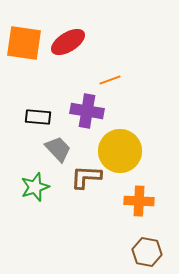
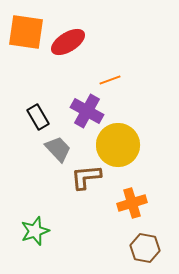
orange square: moved 2 px right, 11 px up
purple cross: rotated 20 degrees clockwise
black rectangle: rotated 55 degrees clockwise
yellow circle: moved 2 px left, 6 px up
brown L-shape: rotated 8 degrees counterclockwise
green star: moved 44 px down
orange cross: moved 7 px left, 2 px down; rotated 20 degrees counterclockwise
brown hexagon: moved 2 px left, 4 px up
